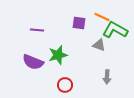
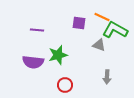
purple semicircle: rotated 15 degrees counterclockwise
